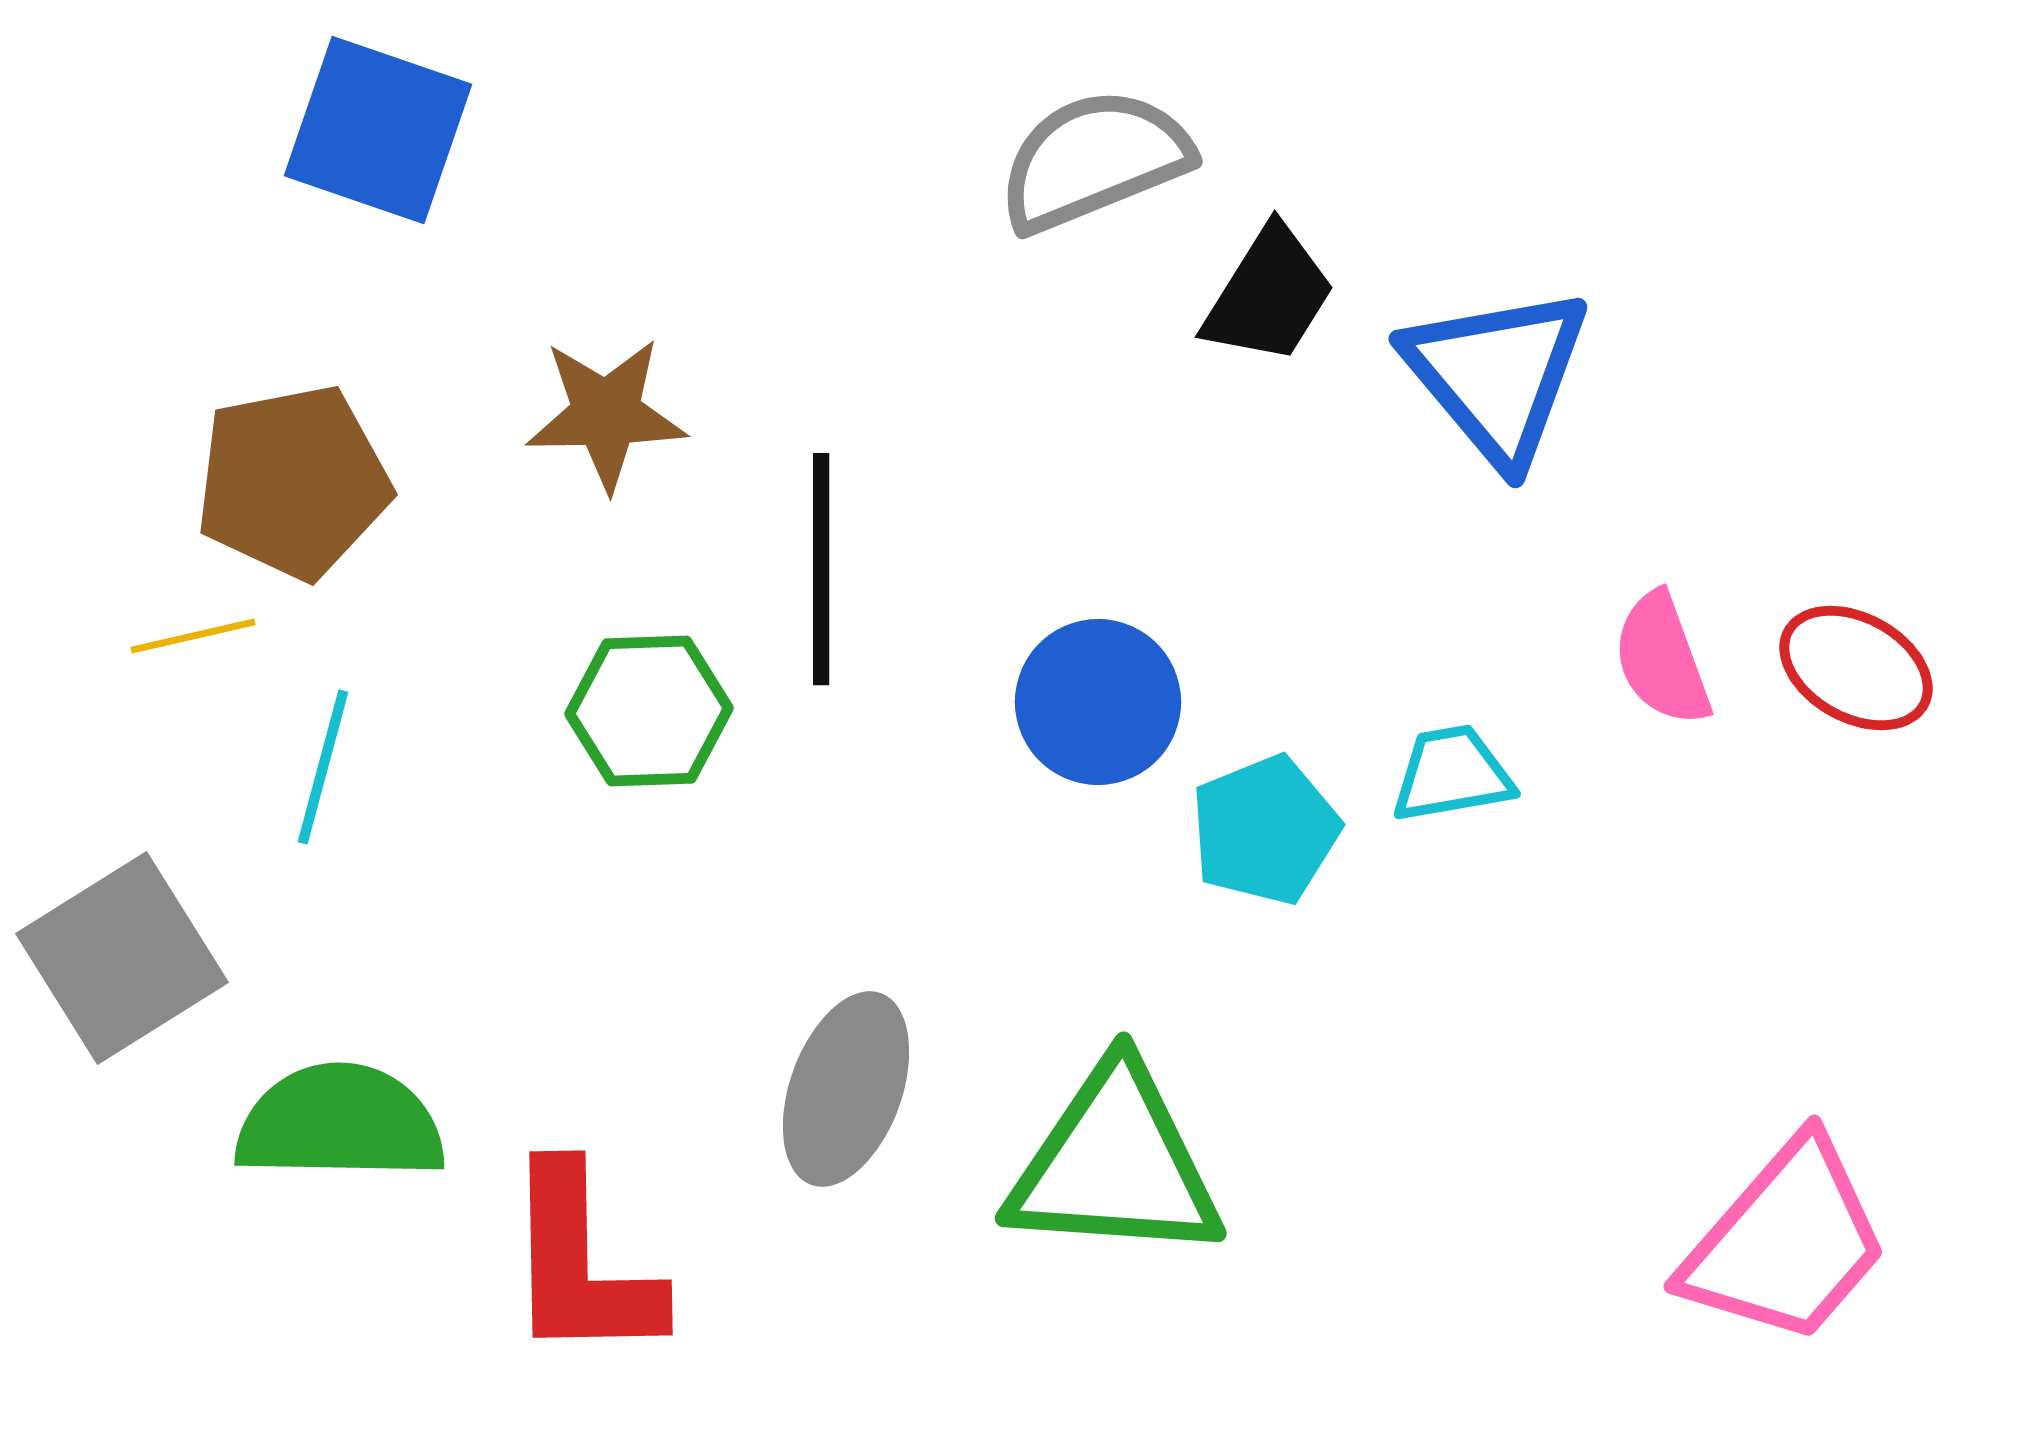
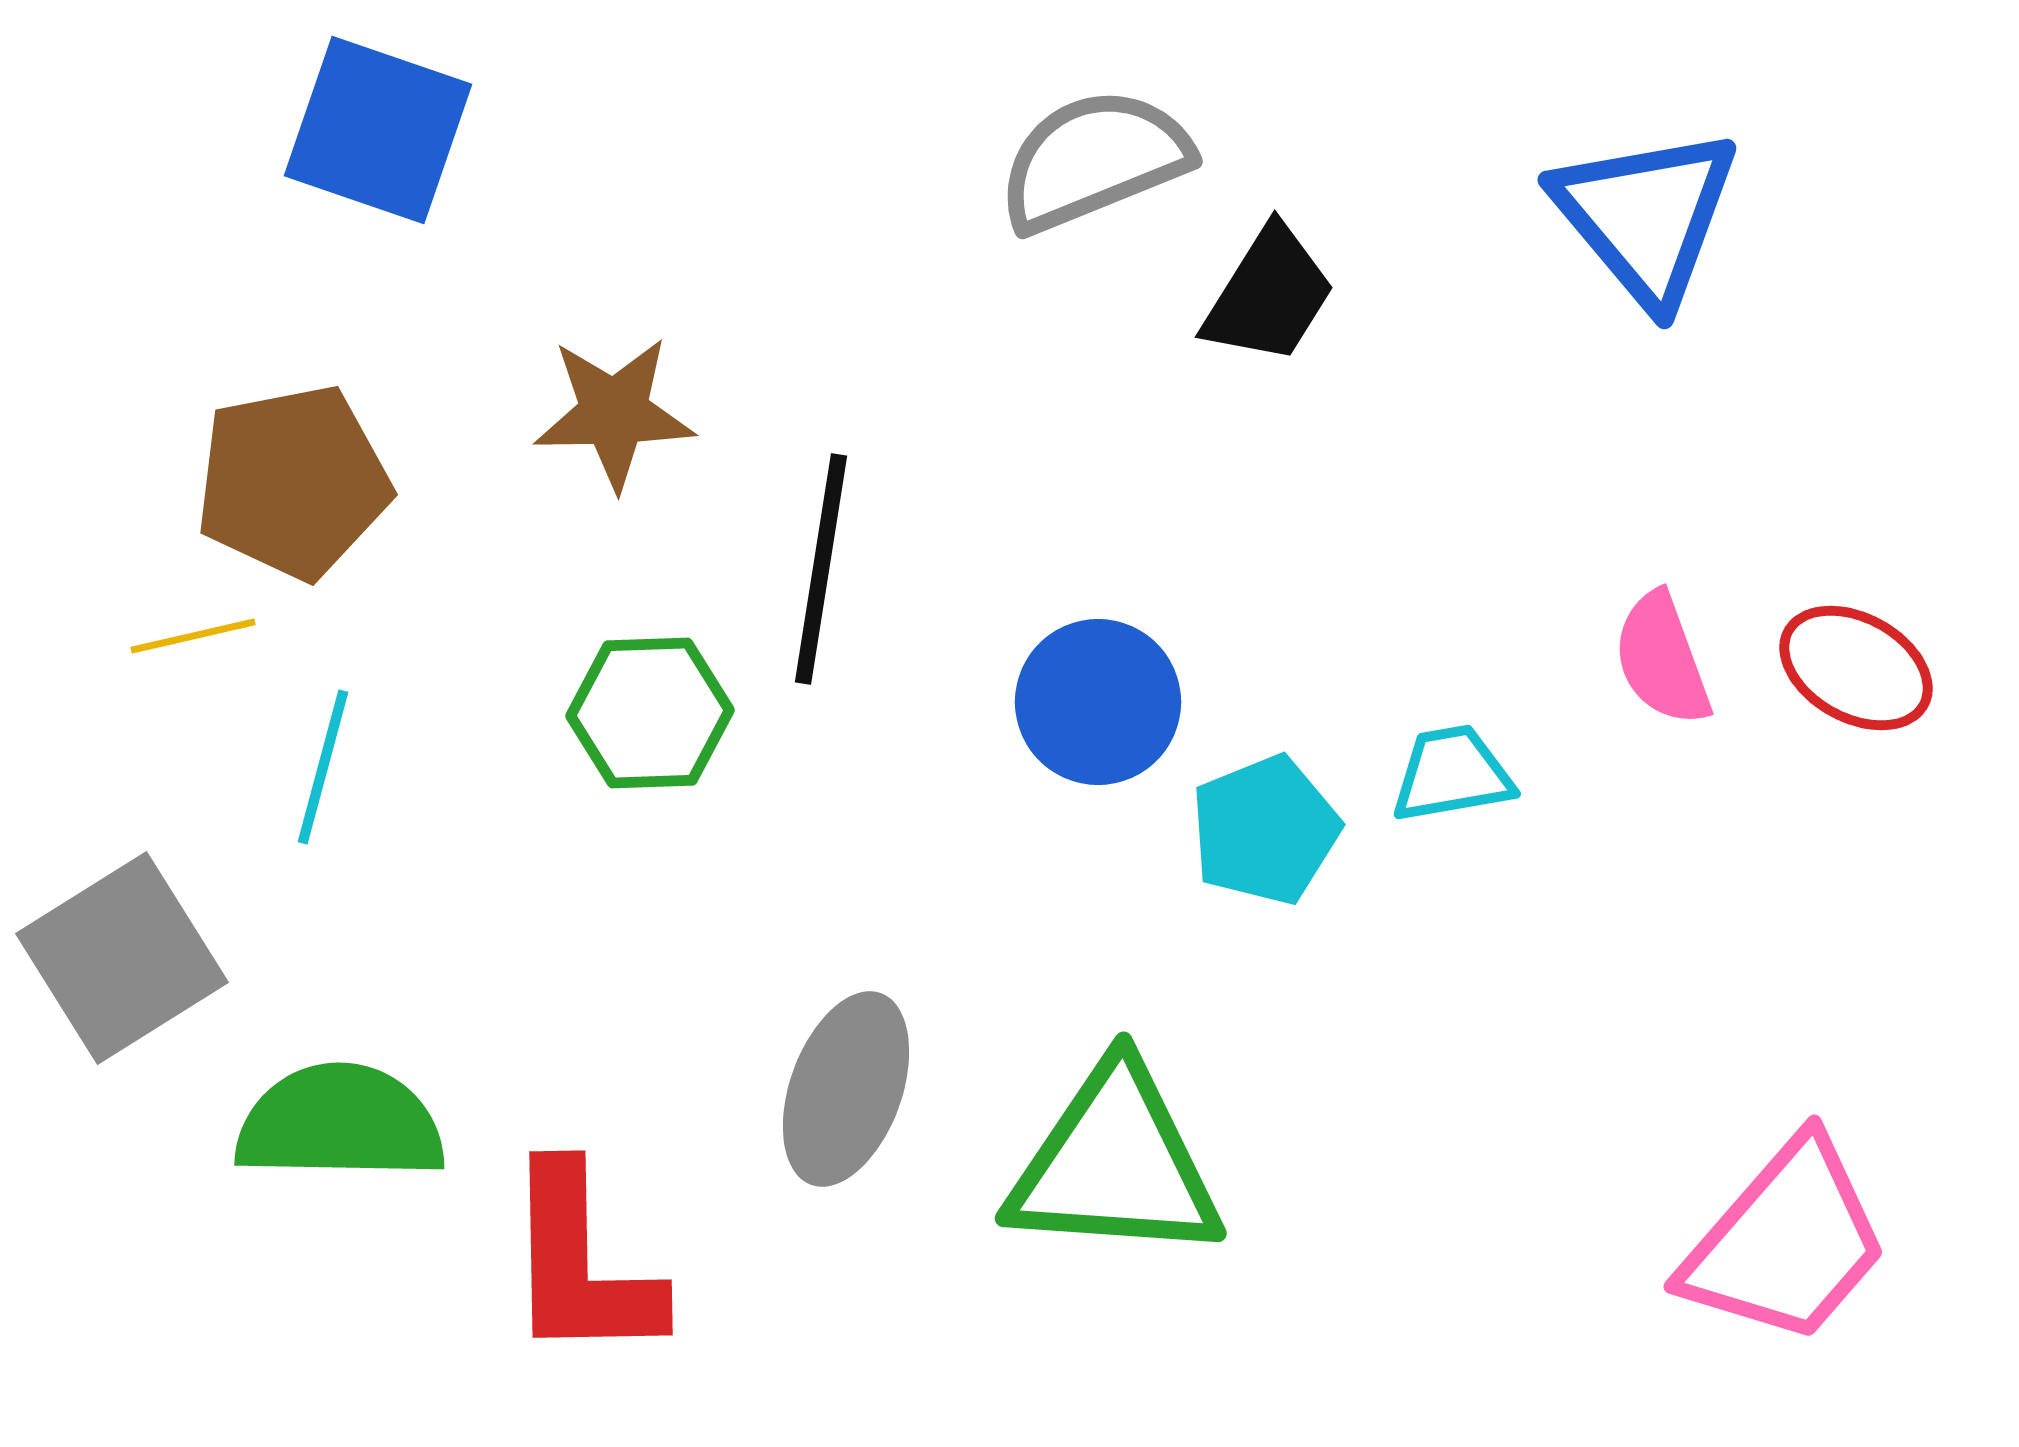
blue triangle: moved 149 px right, 159 px up
brown star: moved 8 px right, 1 px up
black line: rotated 9 degrees clockwise
green hexagon: moved 1 px right, 2 px down
